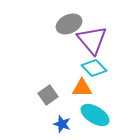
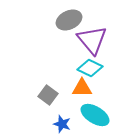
gray ellipse: moved 4 px up
cyan diamond: moved 4 px left; rotated 20 degrees counterclockwise
gray square: rotated 18 degrees counterclockwise
